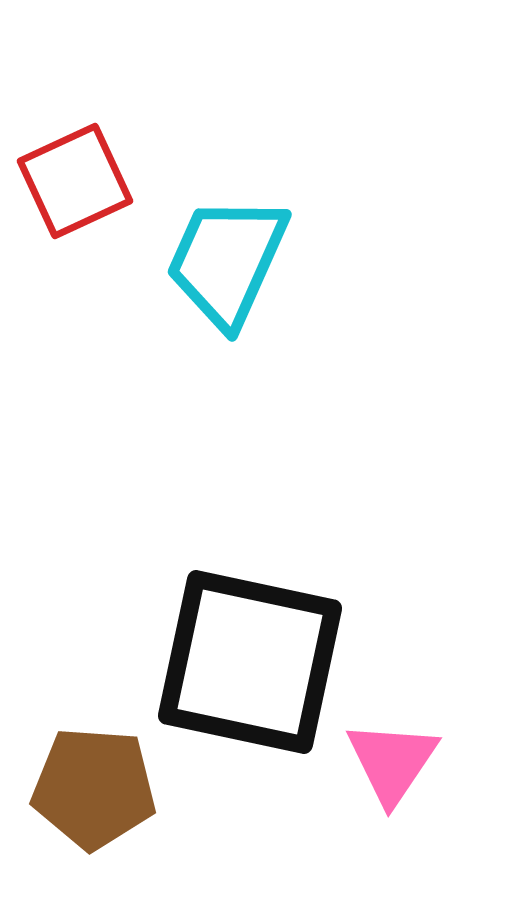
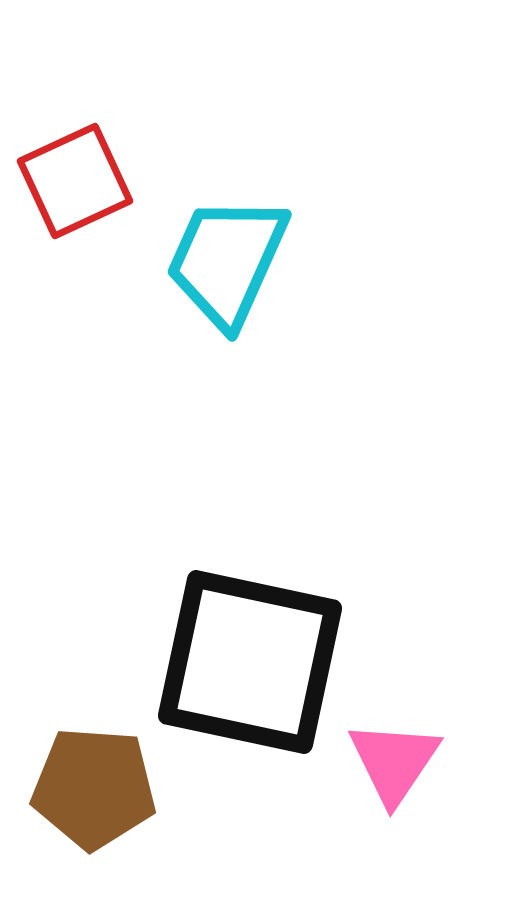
pink triangle: moved 2 px right
